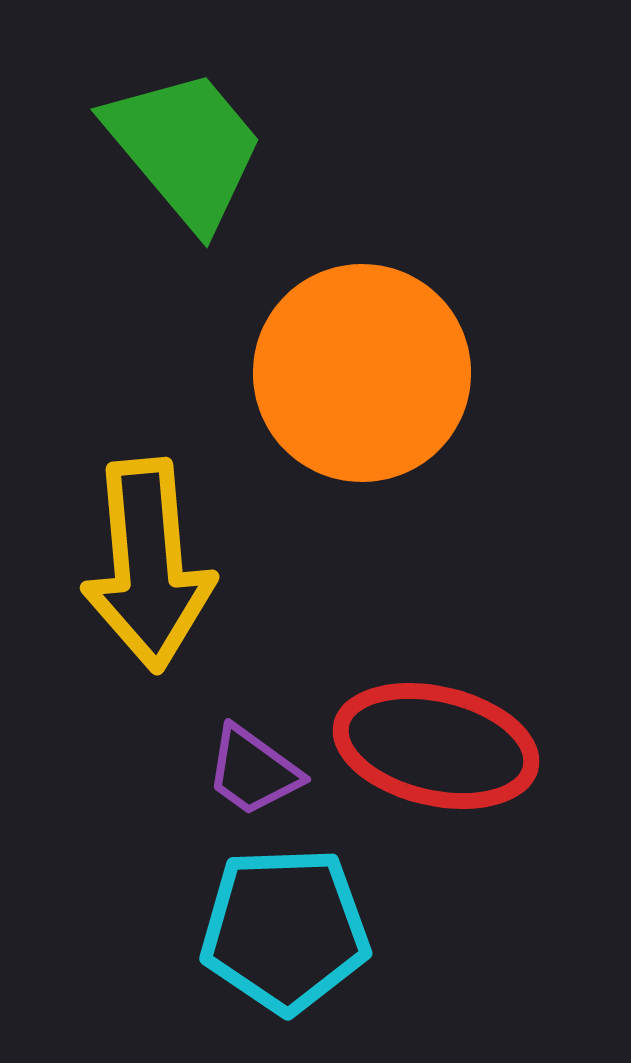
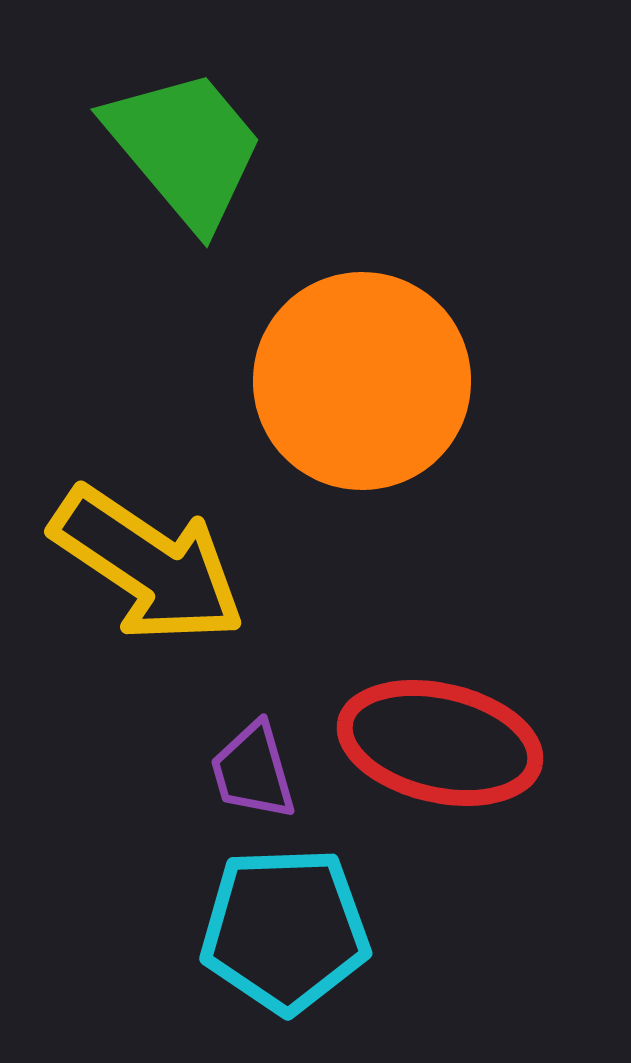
orange circle: moved 8 px down
yellow arrow: rotated 51 degrees counterclockwise
red ellipse: moved 4 px right, 3 px up
purple trapezoid: rotated 38 degrees clockwise
